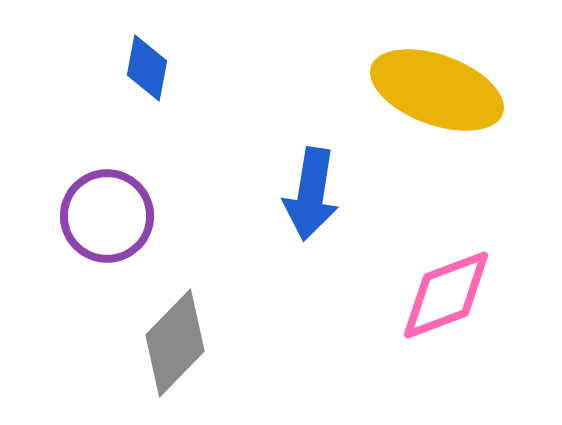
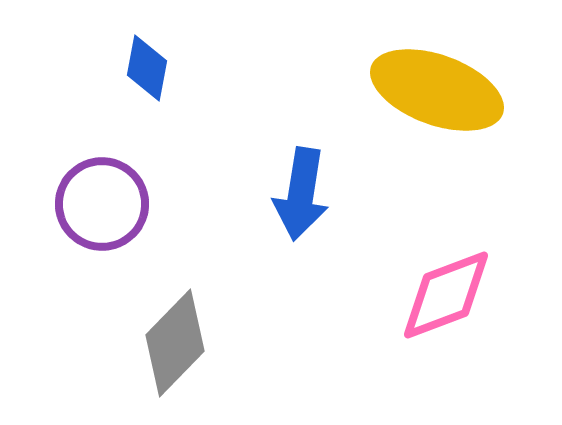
blue arrow: moved 10 px left
purple circle: moved 5 px left, 12 px up
